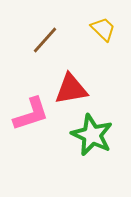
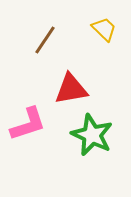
yellow trapezoid: moved 1 px right
brown line: rotated 8 degrees counterclockwise
pink L-shape: moved 3 px left, 10 px down
